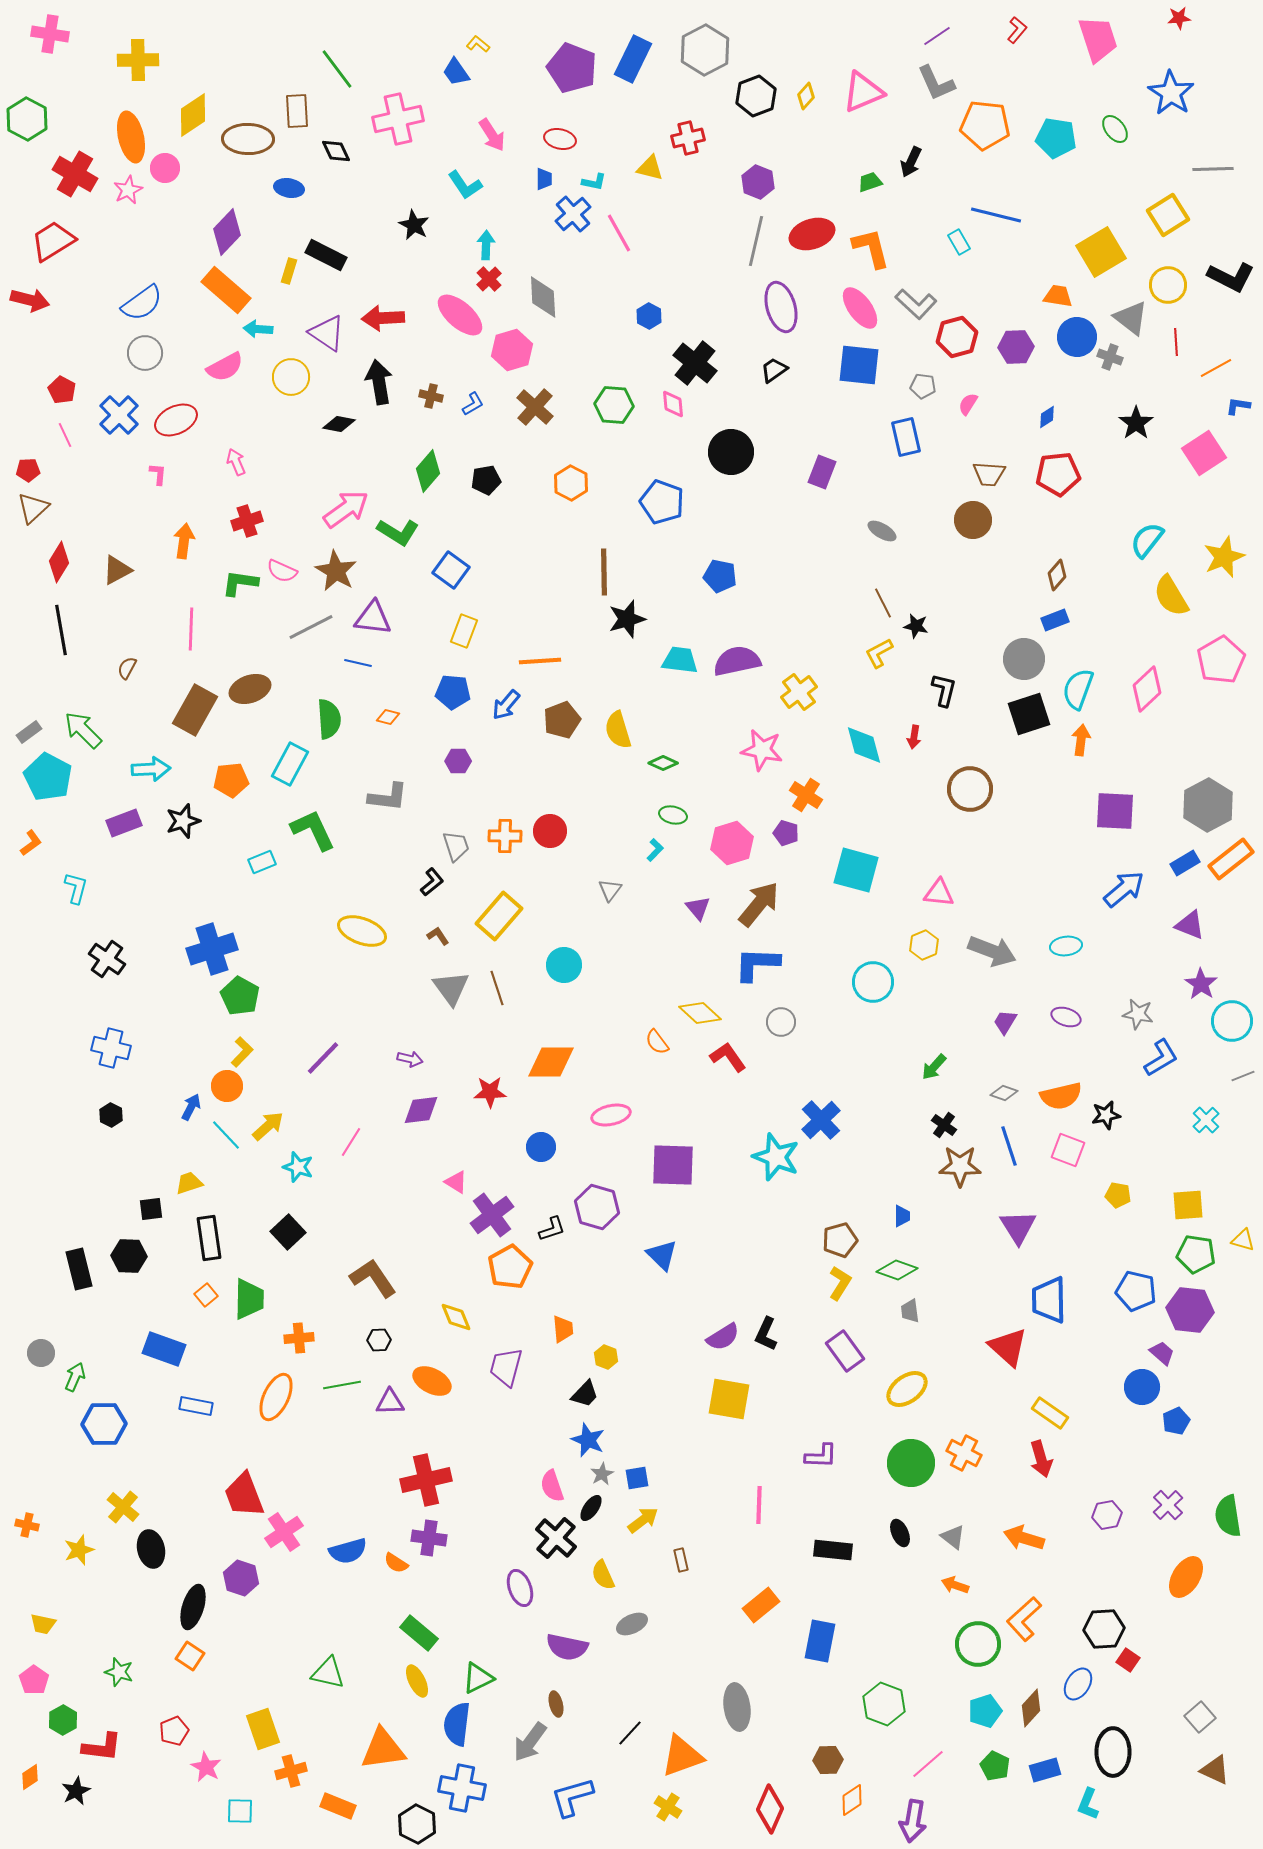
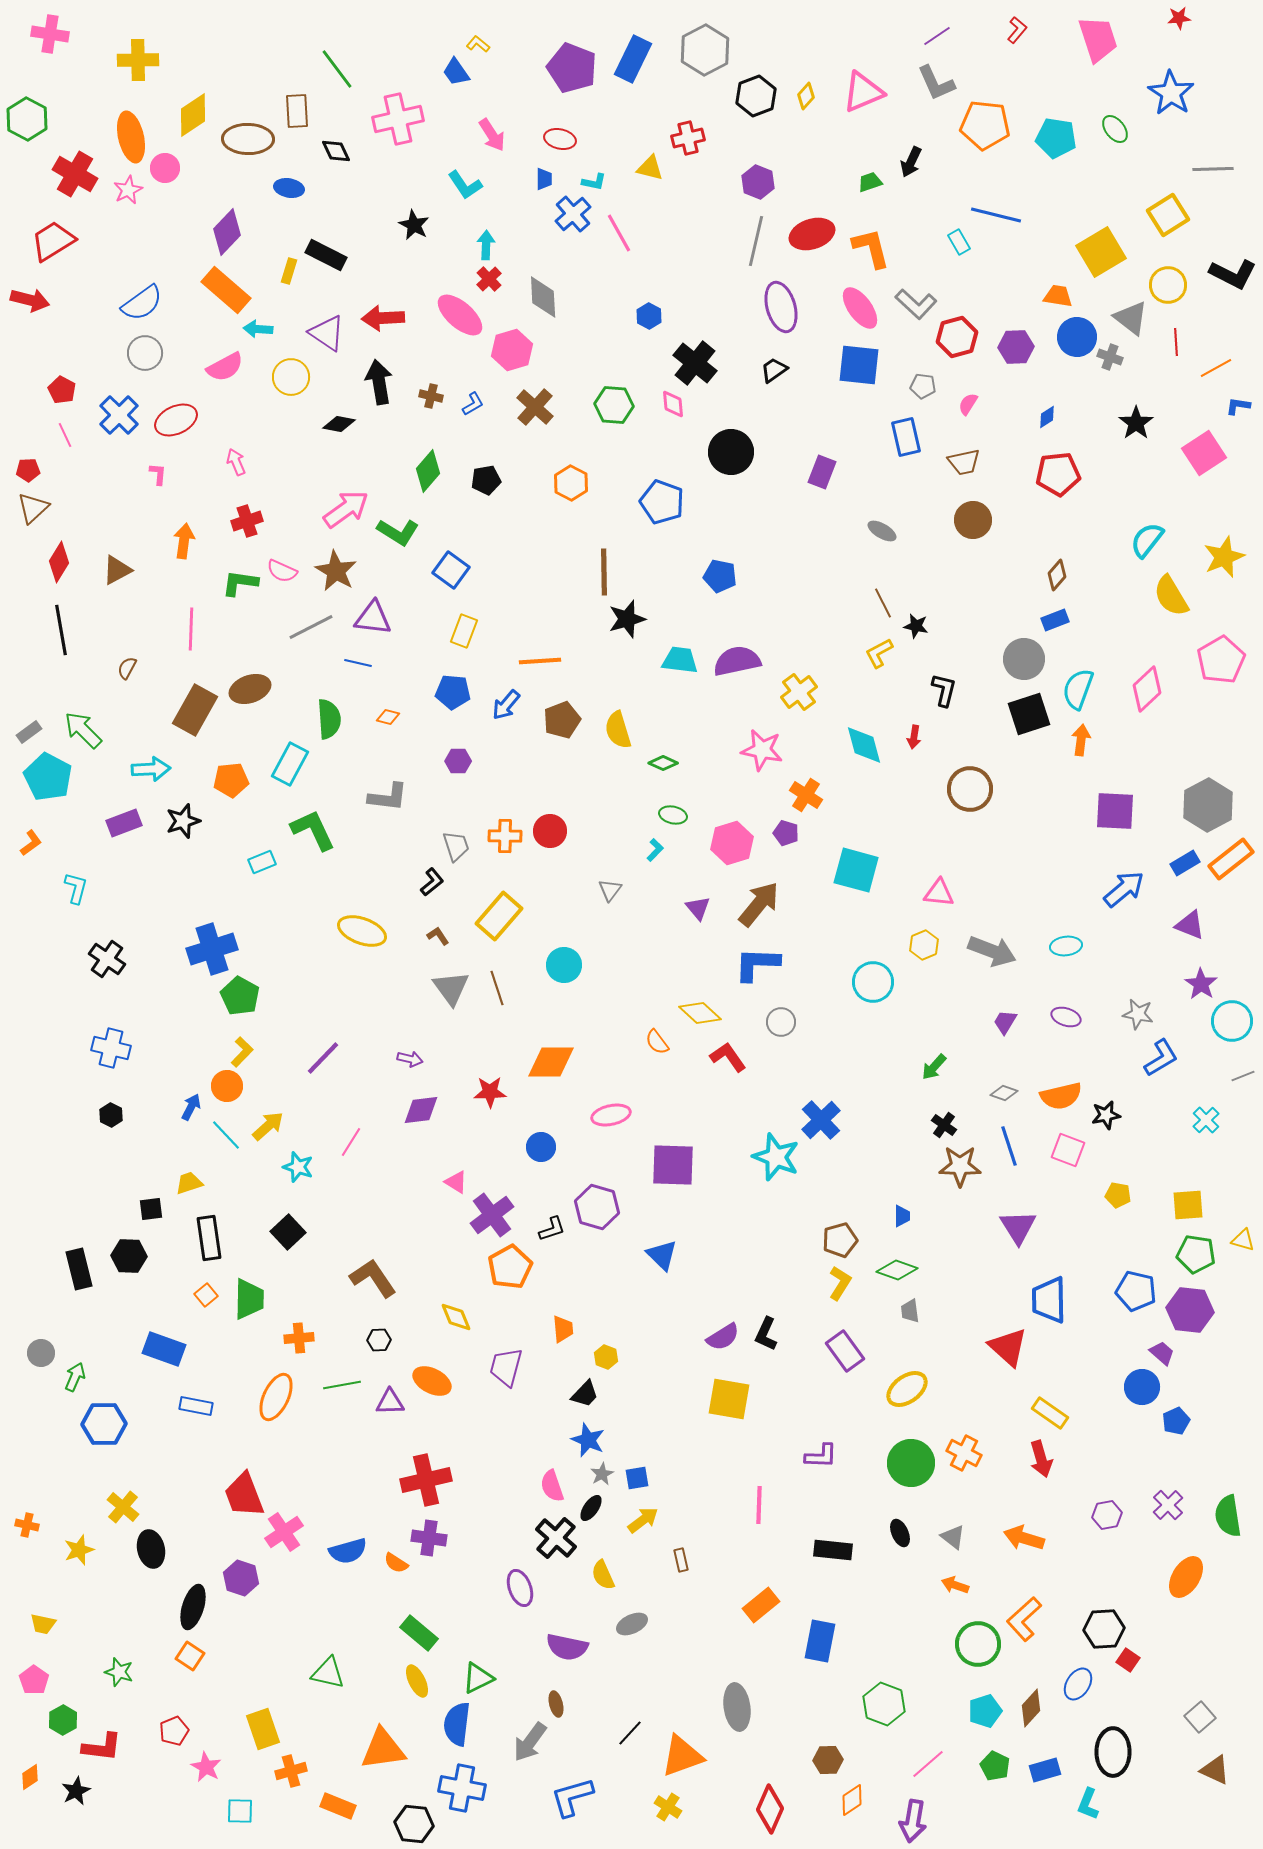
black L-shape at (1231, 277): moved 2 px right, 3 px up
brown trapezoid at (989, 474): moved 25 px left, 12 px up; rotated 16 degrees counterclockwise
black hexagon at (417, 1824): moved 3 px left; rotated 21 degrees counterclockwise
